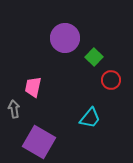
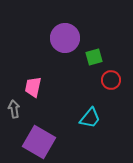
green square: rotated 30 degrees clockwise
